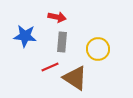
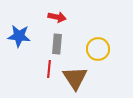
blue star: moved 6 px left
gray rectangle: moved 5 px left, 2 px down
red line: moved 1 px left, 2 px down; rotated 60 degrees counterclockwise
brown triangle: rotated 24 degrees clockwise
